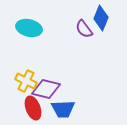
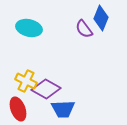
purple diamond: rotated 16 degrees clockwise
red ellipse: moved 15 px left, 1 px down
